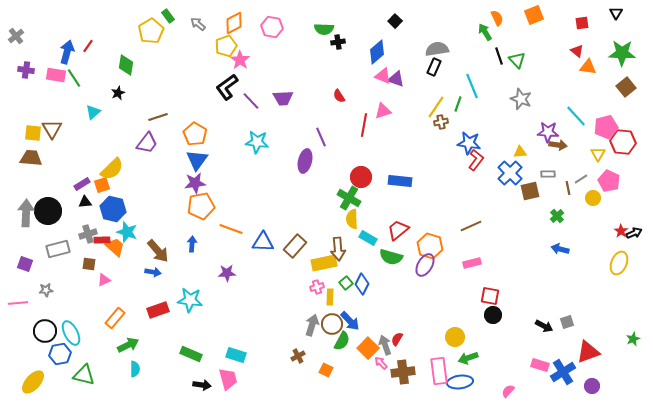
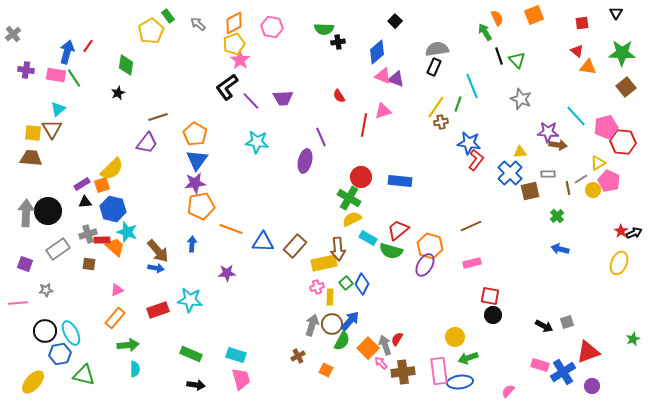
gray cross at (16, 36): moved 3 px left, 2 px up
yellow pentagon at (226, 46): moved 8 px right, 2 px up
cyan triangle at (93, 112): moved 35 px left, 3 px up
yellow triangle at (598, 154): moved 9 px down; rotated 28 degrees clockwise
yellow circle at (593, 198): moved 8 px up
yellow semicircle at (352, 219): rotated 66 degrees clockwise
gray rectangle at (58, 249): rotated 20 degrees counterclockwise
green semicircle at (391, 257): moved 6 px up
blue arrow at (153, 272): moved 3 px right, 4 px up
pink triangle at (104, 280): moved 13 px right, 10 px down
blue arrow at (350, 321): rotated 95 degrees counterclockwise
green arrow at (128, 345): rotated 20 degrees clockwise
pink trapezoid at (228, 379): moved 13 px right
black arrow at (202, 385): moved 6 px left
